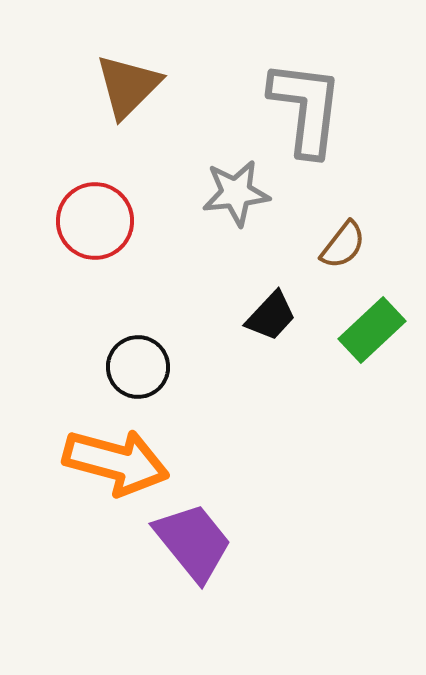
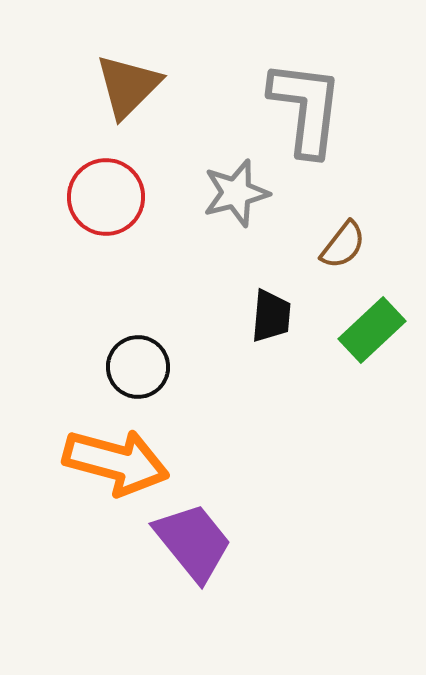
gray star: rotated 8 degrees counterclockwise
red circle: moved 11 px right, 24 px up
black trapezoid: rotated 38 degrees counterclockwise
